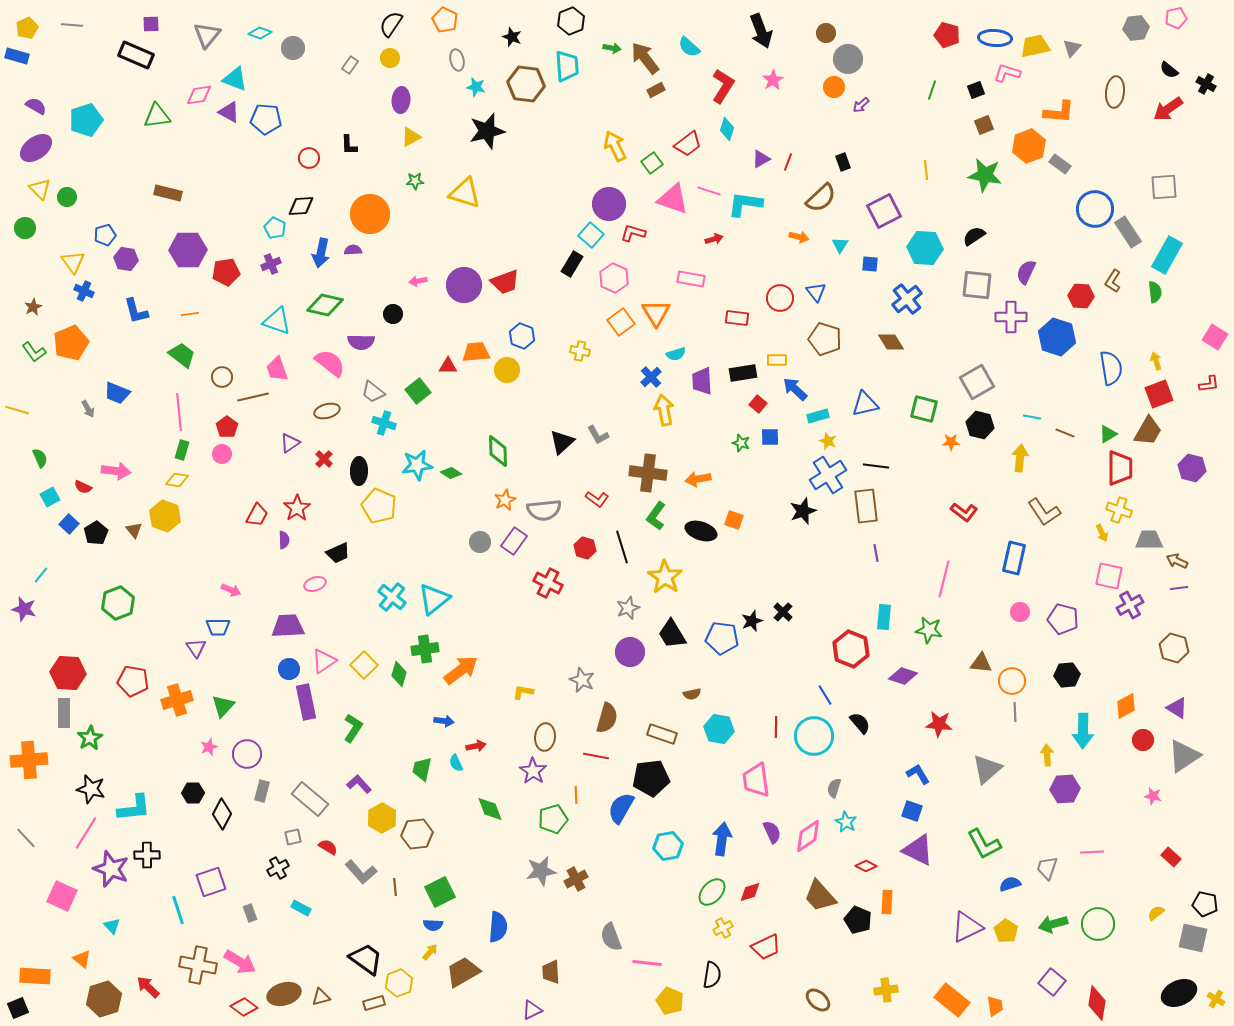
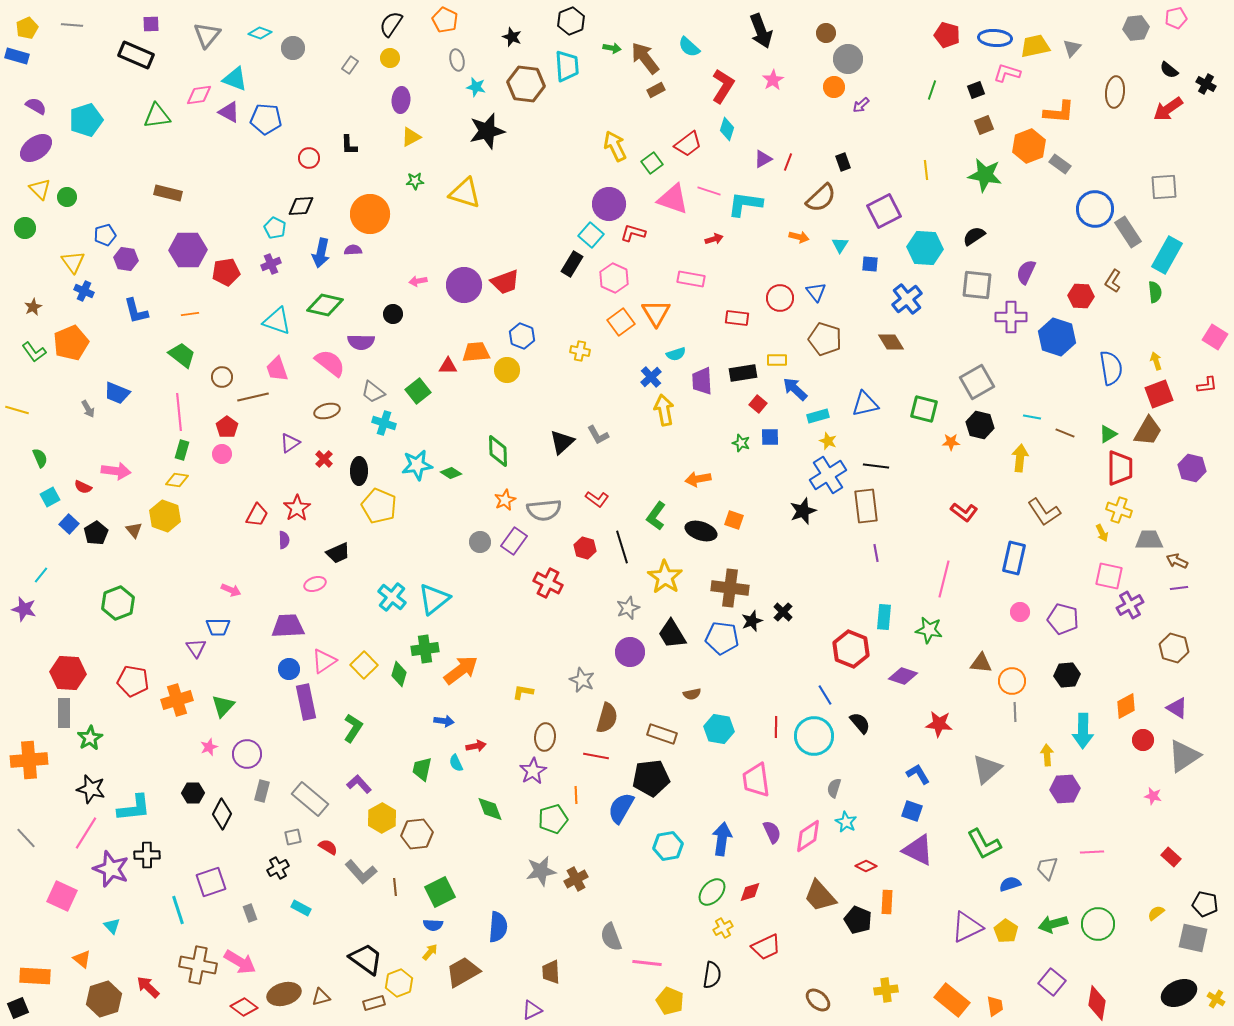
purple triangle at (761, 159): moved 2 px right
red L-shape at (1209, 384): moved 2 px left, 1 px down
brown cross at (648, 473): moved 82 px right, 115 px down
purple star at (533, 771): rotated 8 degrees clockwise
